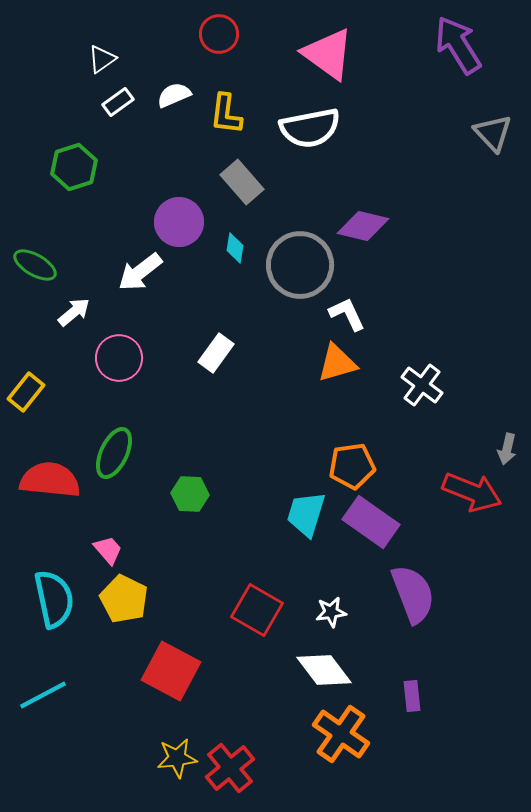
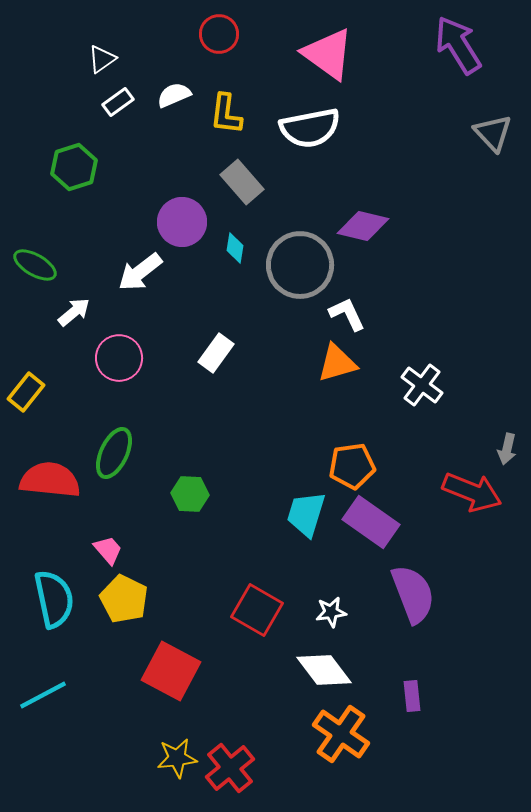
purple circle at (179, 222): moved 3 px right
